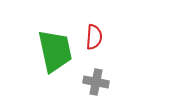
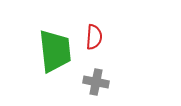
green trapezoid: rotated 6 degrees clockwise
